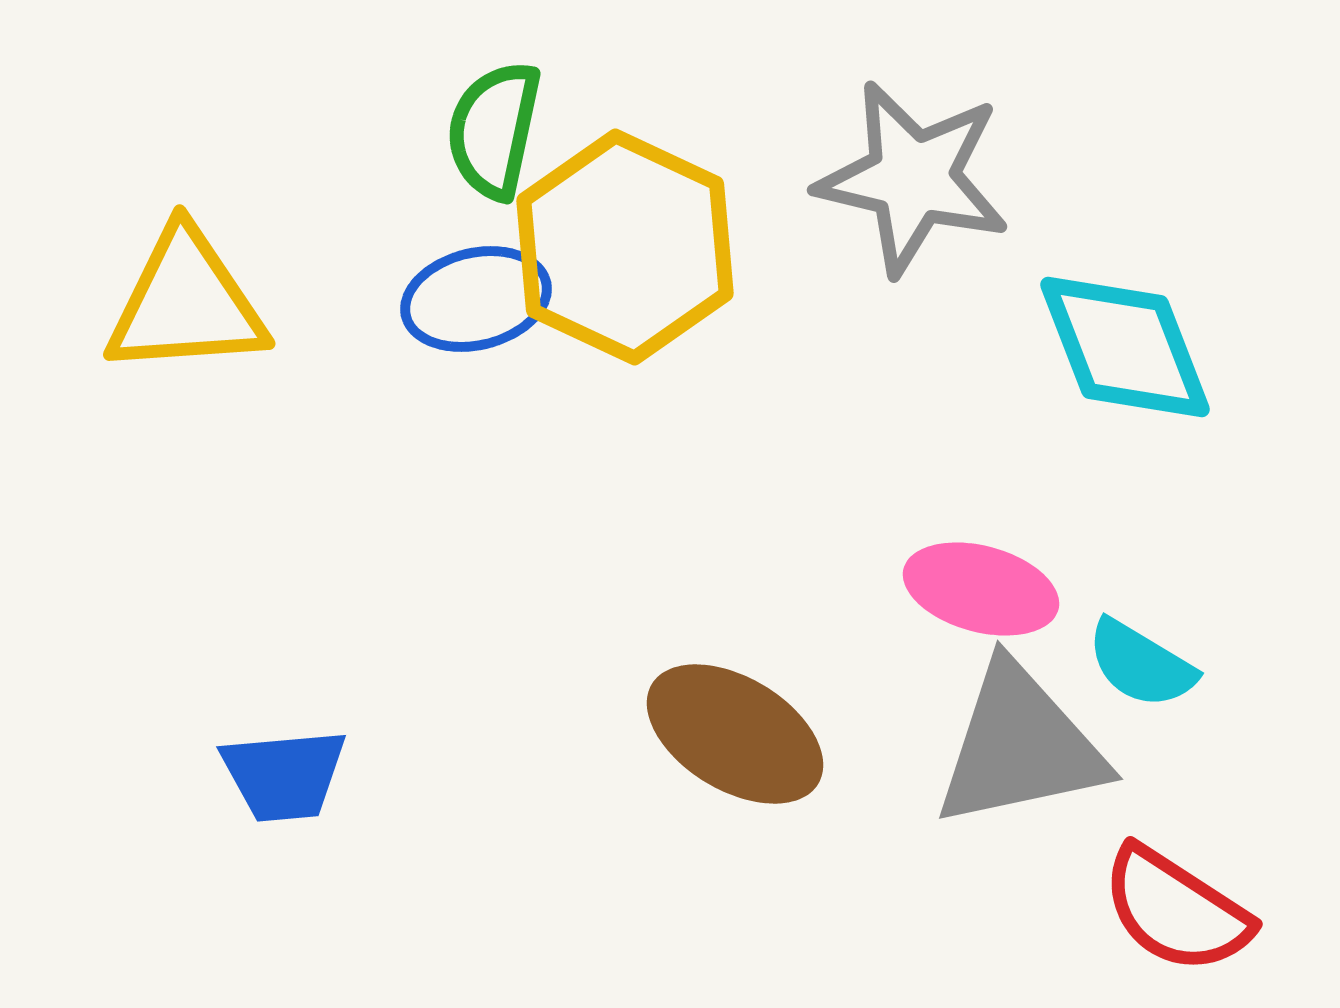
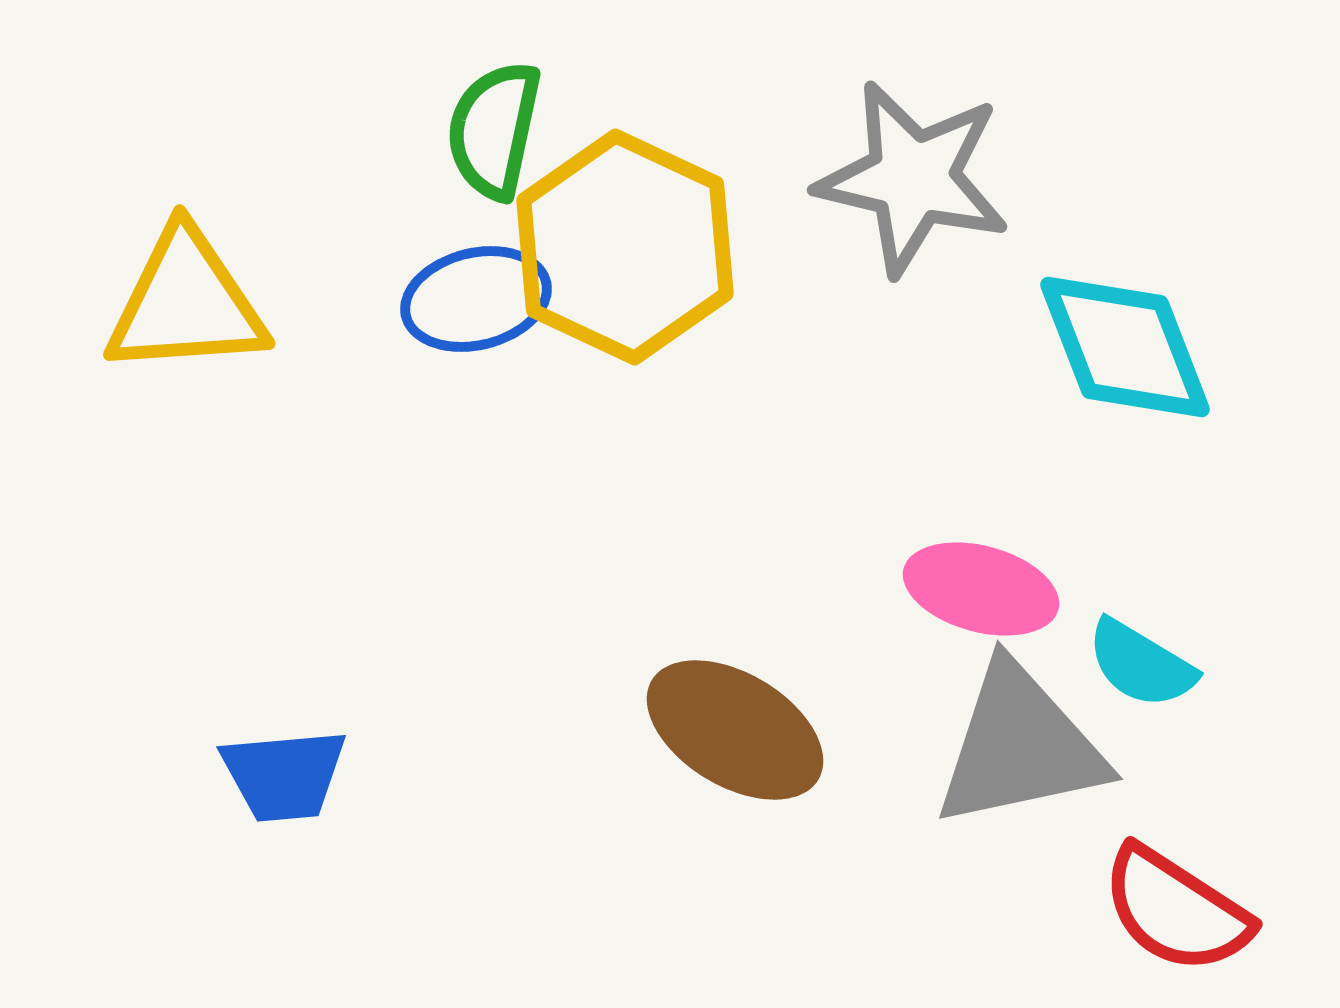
brown ellipse: moved 4 px up
